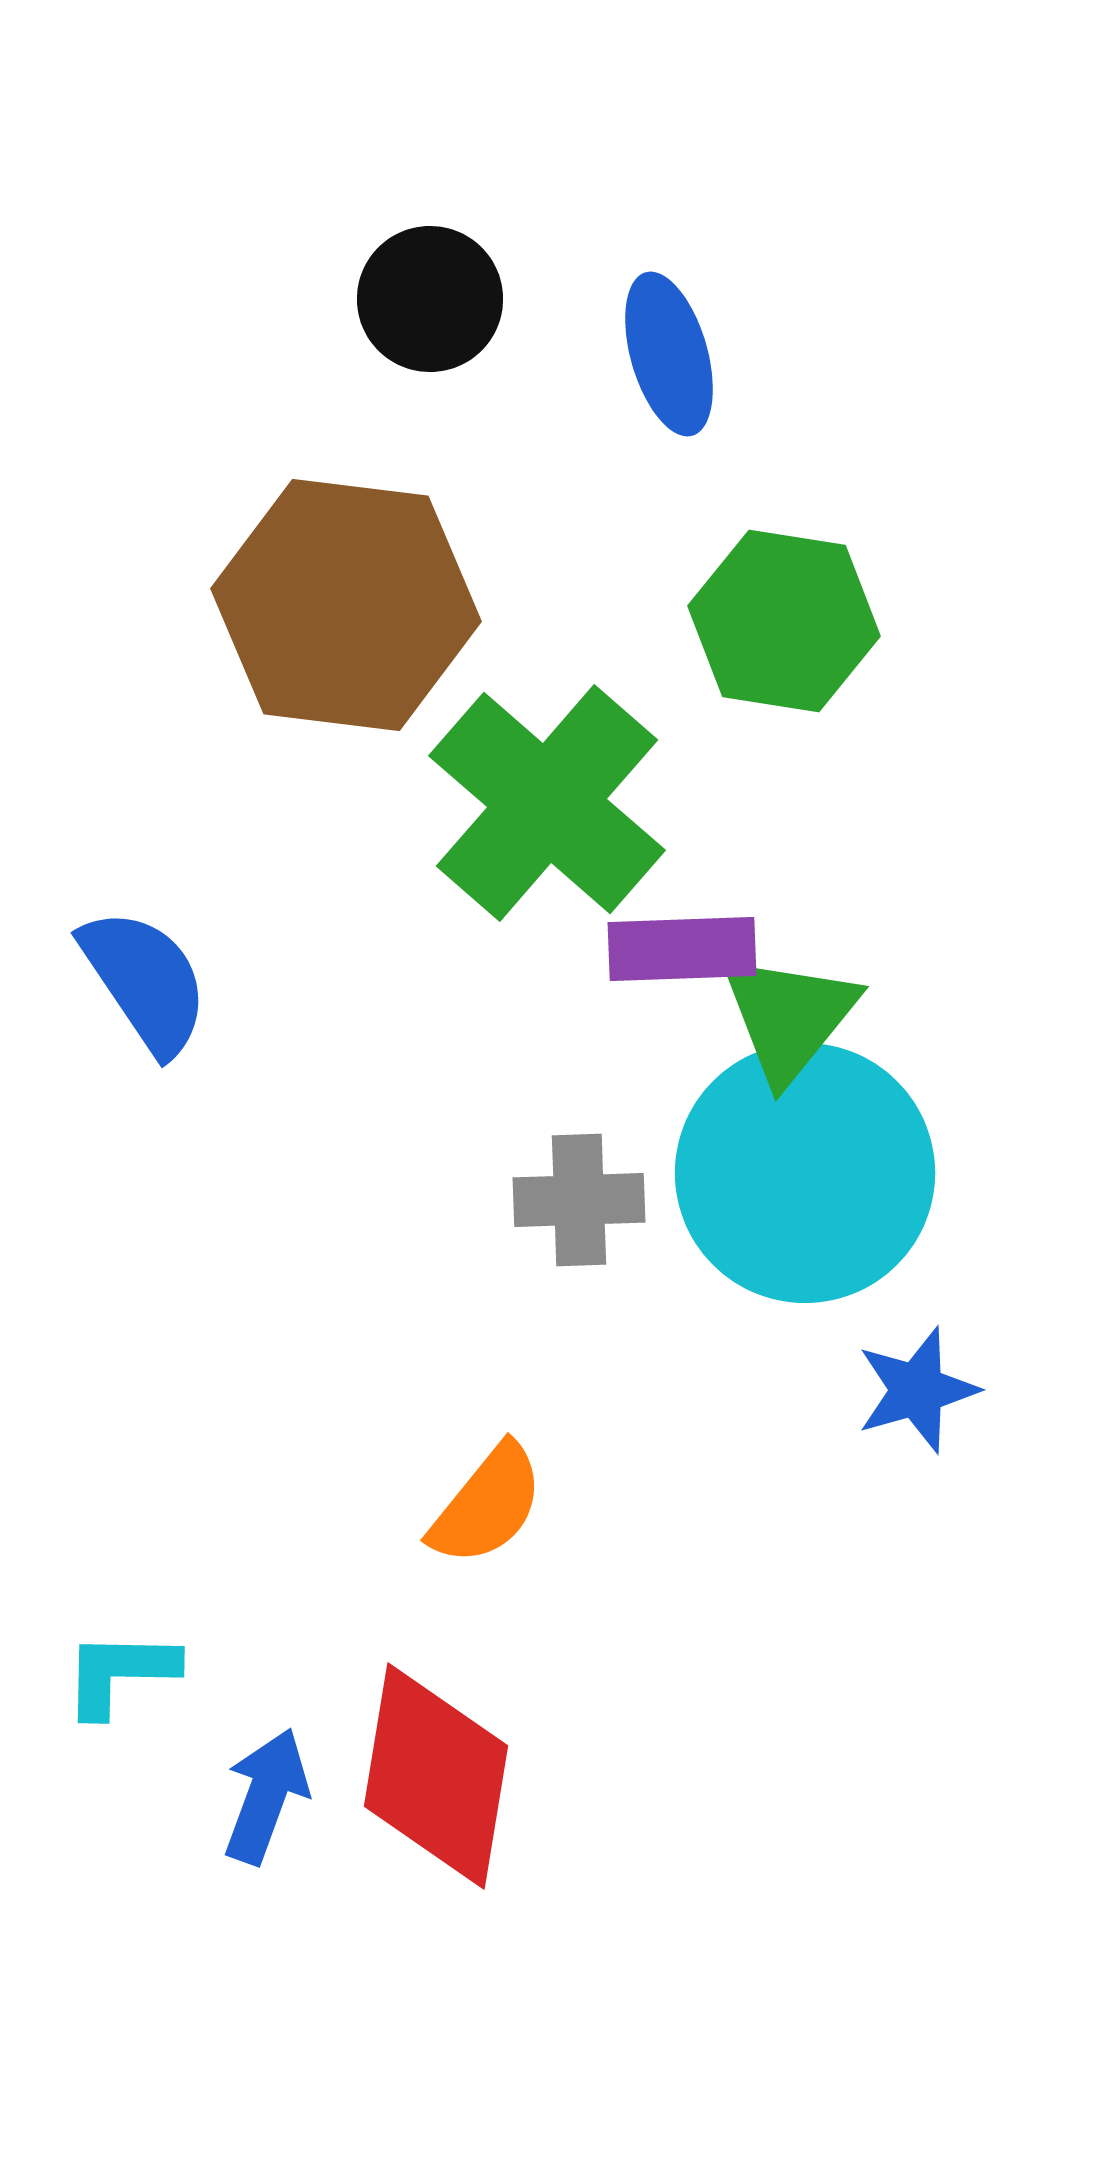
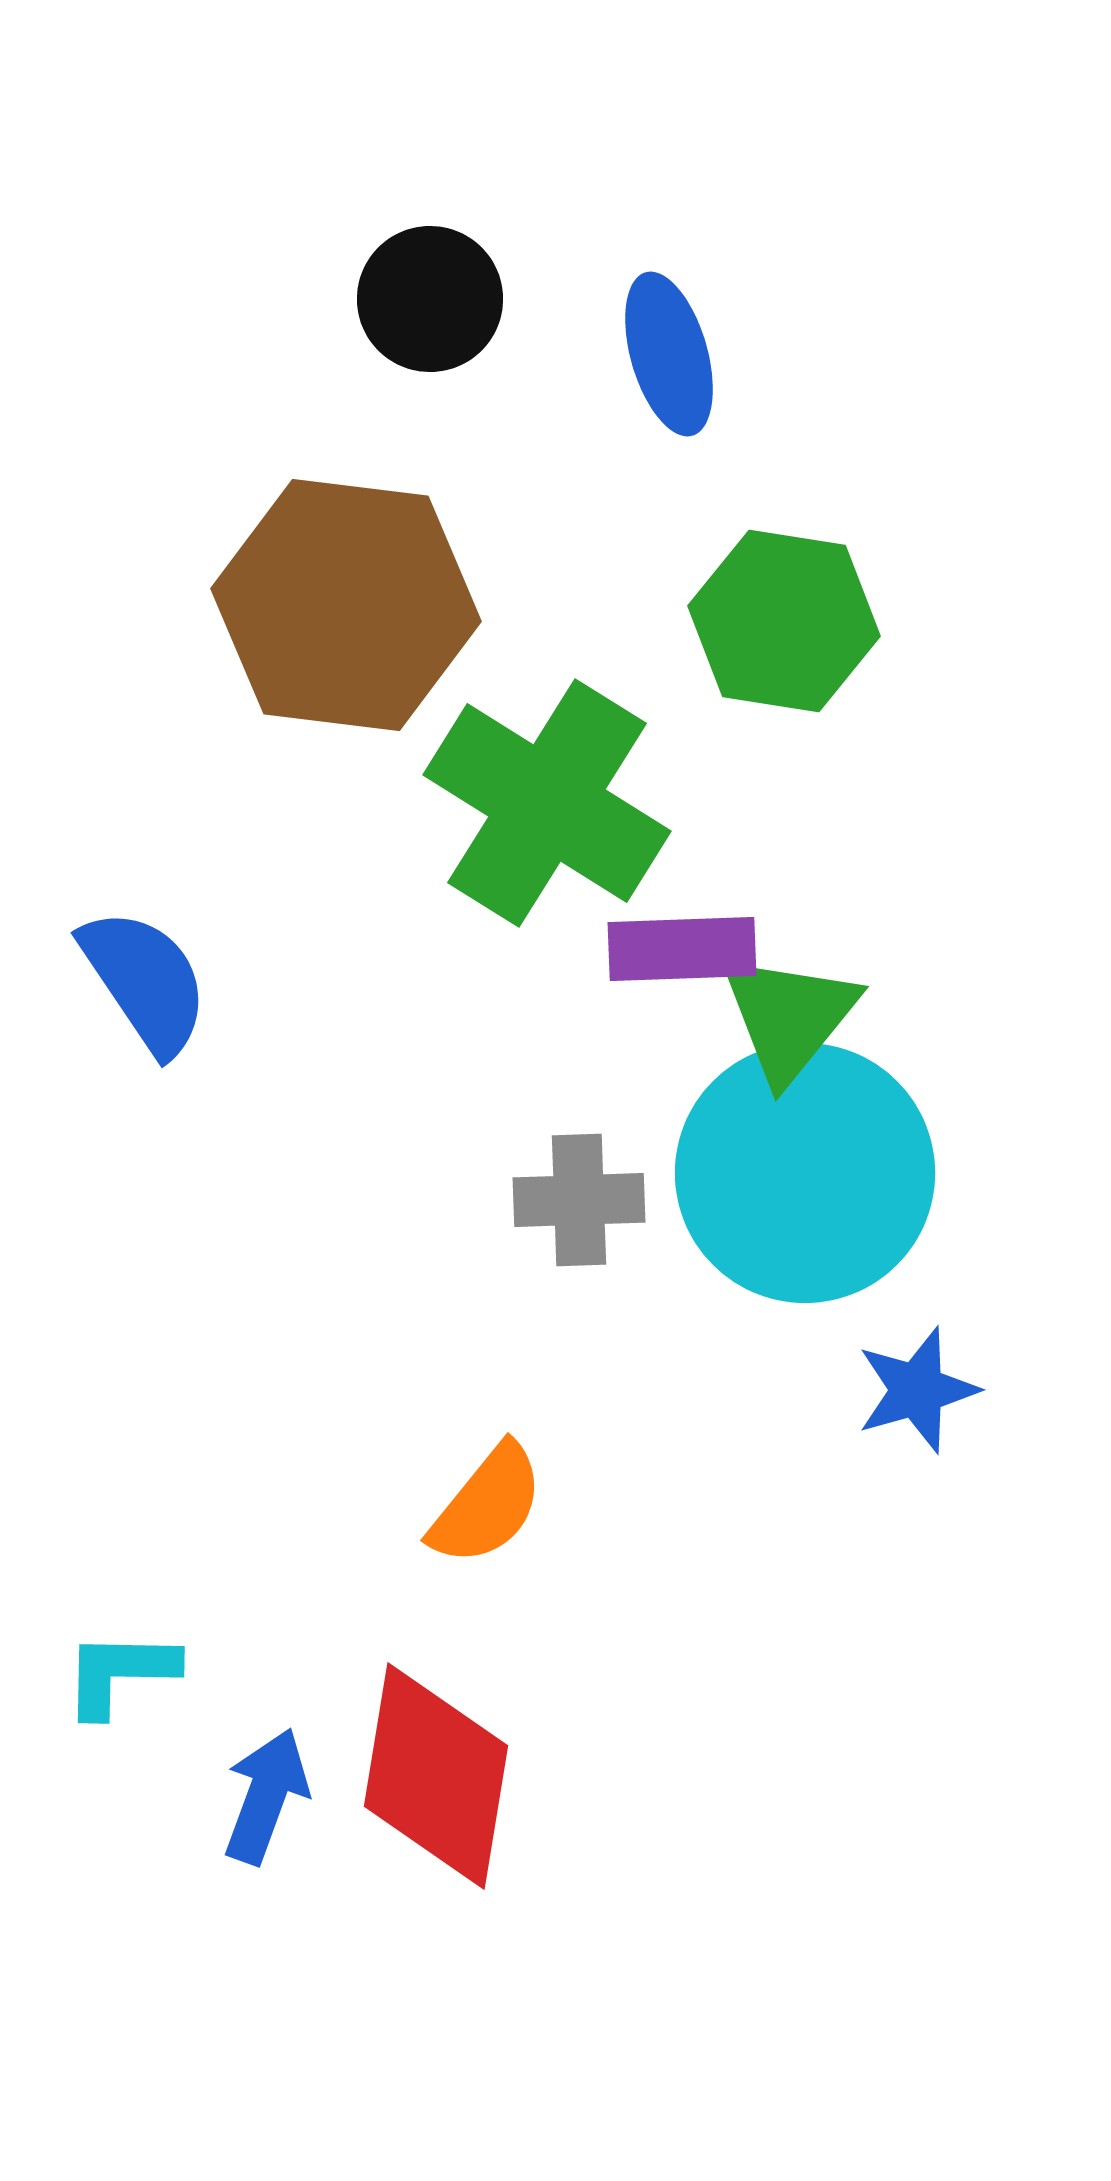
green cross: rotated 9 degrees counterclockwise
